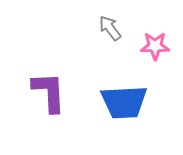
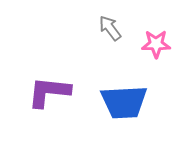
pink star: moved 1 px right, 2 px up
purple L-shape: rotated 81 degrees counterclockwise
